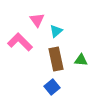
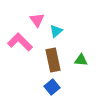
brown rectangle: moved 3 px left, 1 px down
